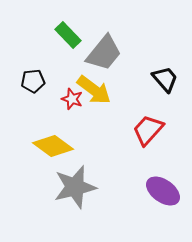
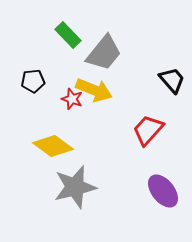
black trapezoid: moved 7 px right, 1 px down
yellow arrow: rotated 15 degrees counterclockwise
purple ellipse: rotated 16 degrees clockwise
